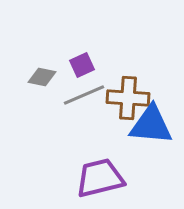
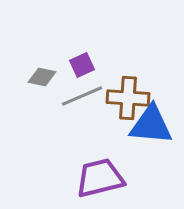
gray line: moved 2 px left, 1 px down
